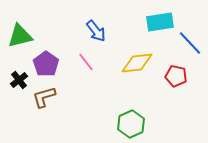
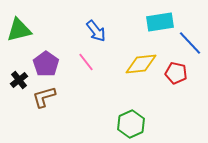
green triangle: moved 1 px left, 6 px up
yellow diamond: moved 4 px right, 1 px down
red pentagon: moved 3 px up
